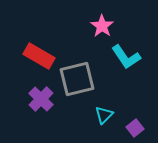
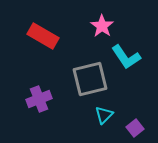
red rectangle: moved 4 px right, 20 px up
gray square: moved 13 px right
purple cross: moved 2 px left; rotated 25 degrees clockwise
